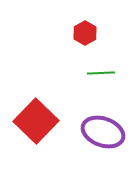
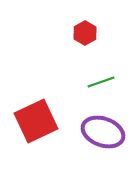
green line: moved 9 px down; rotated 16 degrees counterclockwise
red square: rotated 21 degrees clockwise
